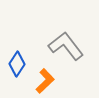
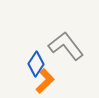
blue diamond: moved 19 px right
